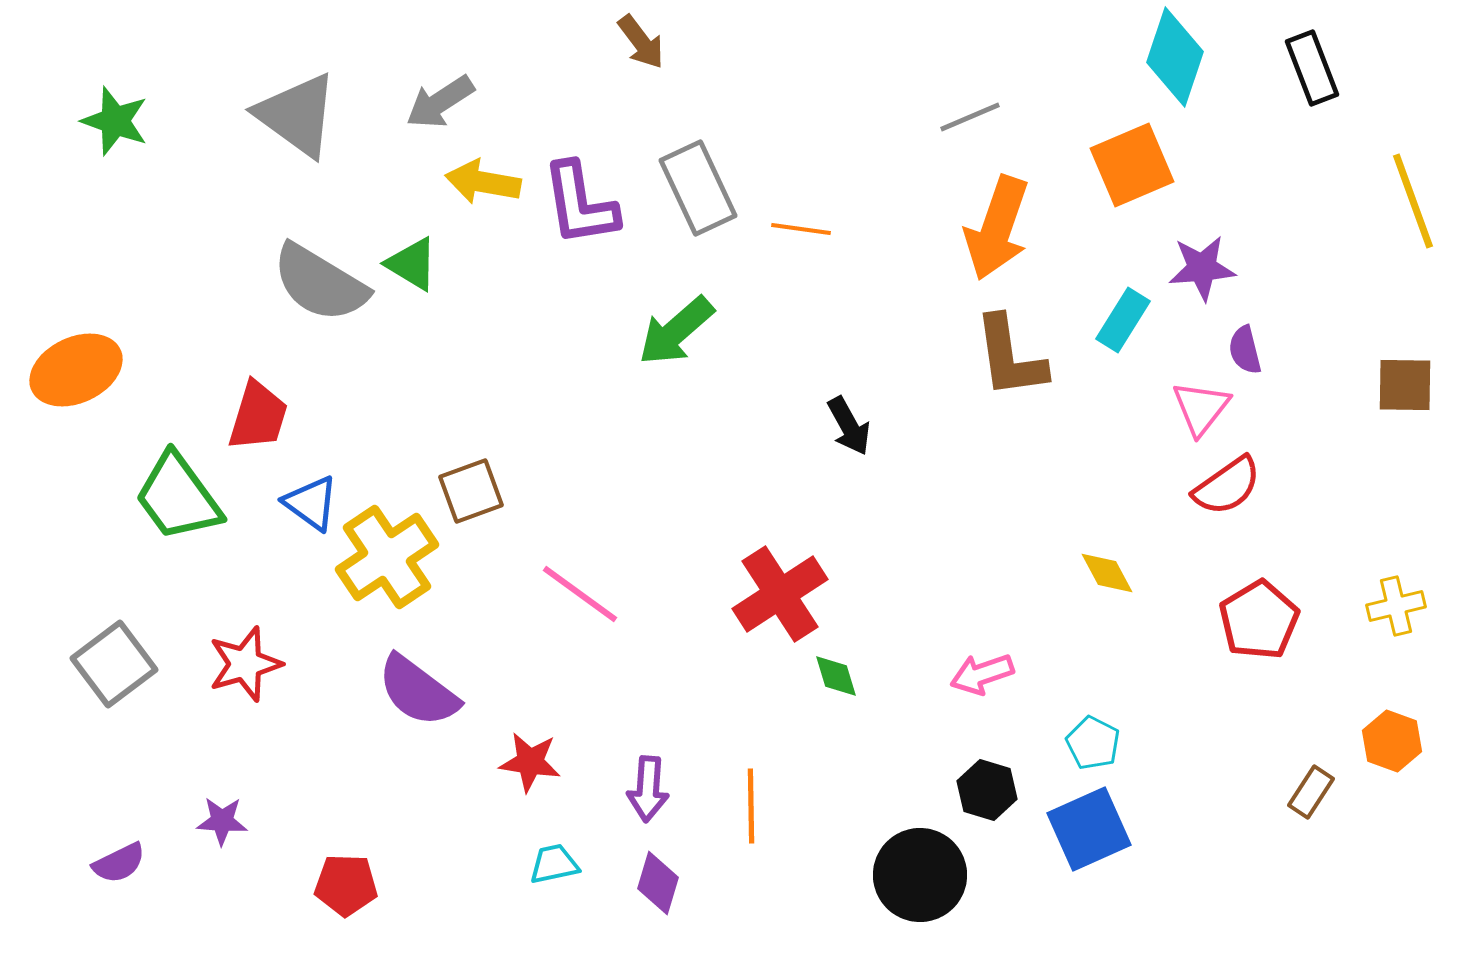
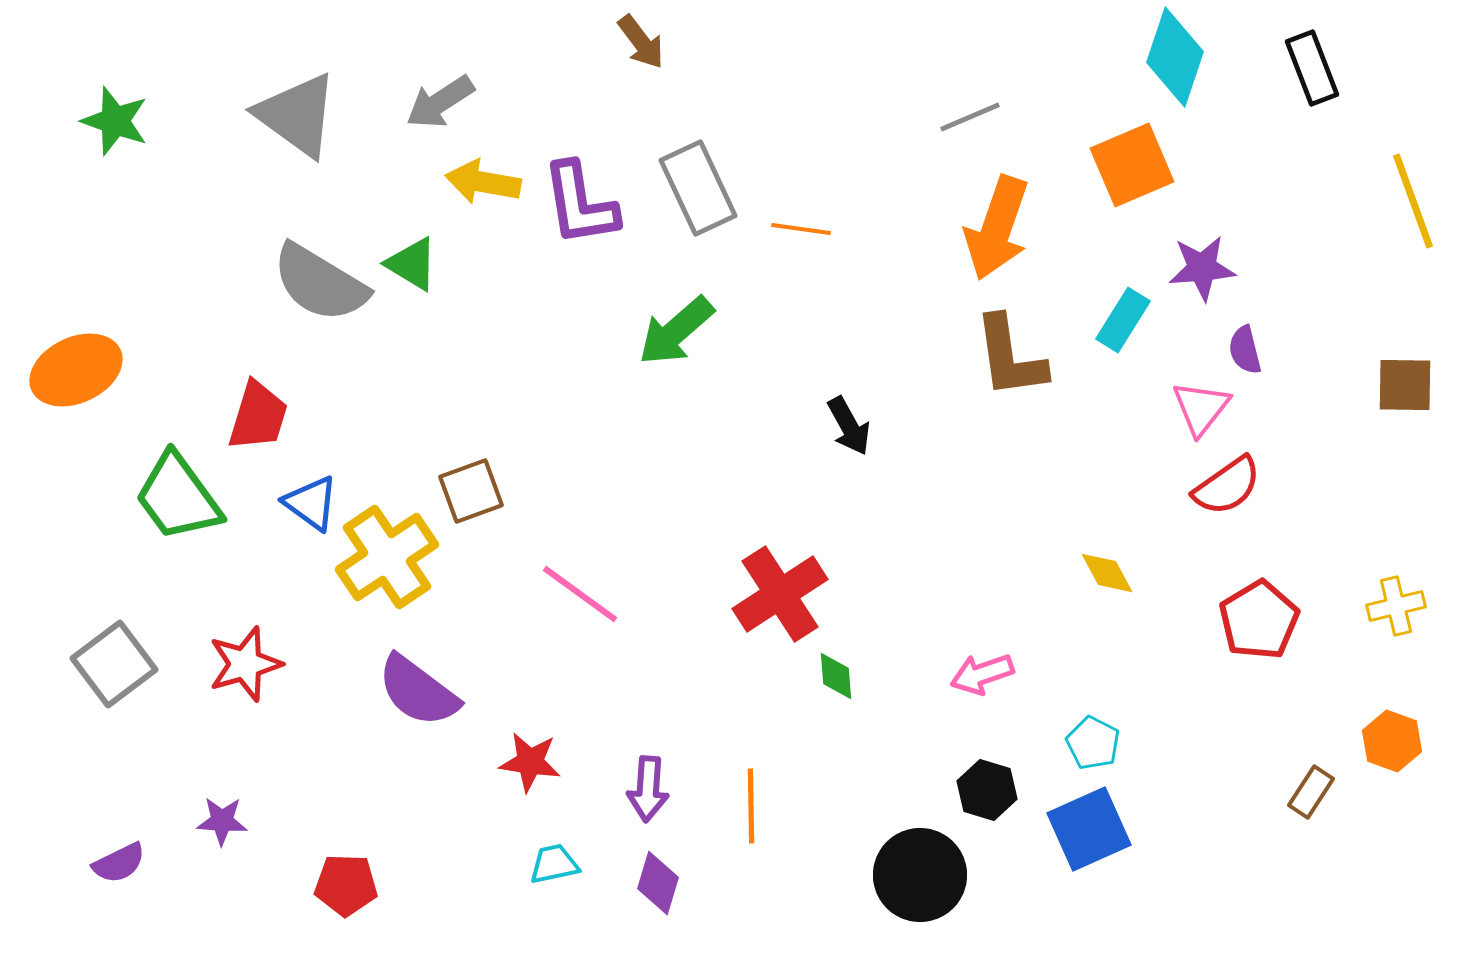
green diamond at (836, 676): rotated 12 degrees clockwise
